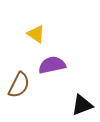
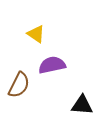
black triangle: rotated 25 degrees clockwise
